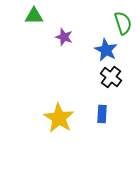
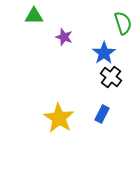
blue star: moved 2 px left, 3 px down; rotated 10 degrees clockwise
blue rectangle: rotated 24 degrees clockwise
